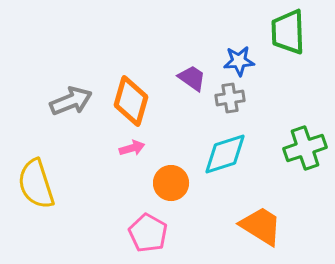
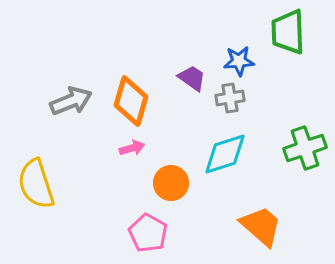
orange trapezoid: rotated 9 degrees clockwise
